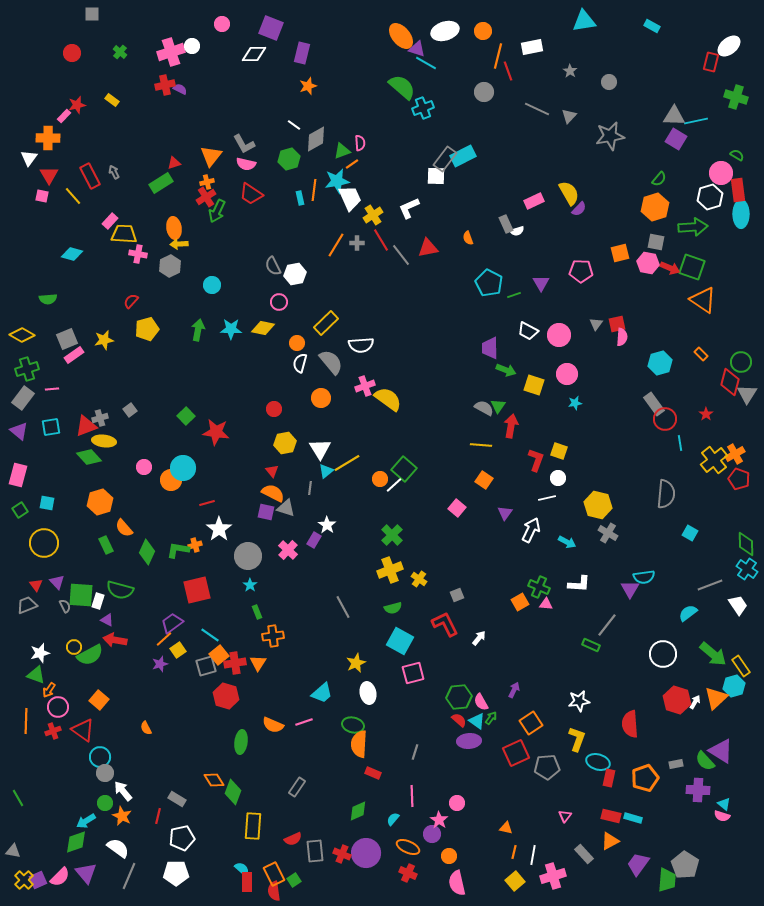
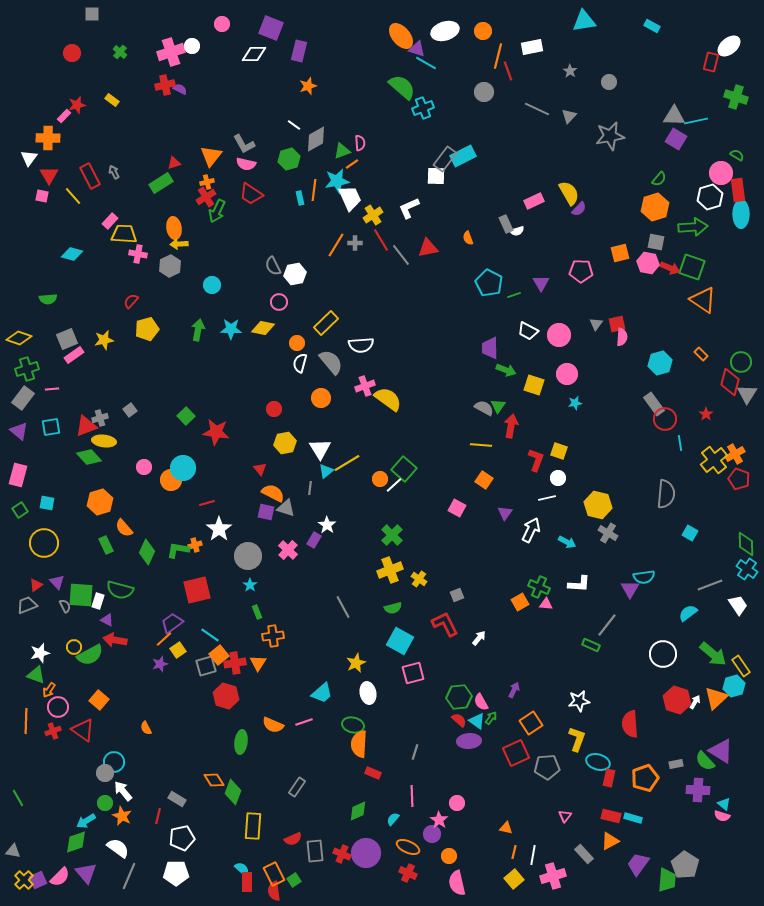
purple rectangle at (302, 53): moved 3 px left, 2 px up
gray cross at (357, 243): moved 2 px left
yellow diamond at (22, 335): moved 3 px left, 3 px down; rotated 10 degrees counterclockwise
red triangle at (272, 471): moved 12 px left, 2 px up
pink square at (457, 508): rotated 12 degrees counterclockwise
red triangle at (36, 585): rotated 32 degrees clockwise
cyan circle at (100, 757): moved 14 px right, 5 px down
yellow square at (515, 881): moved 1 px left, 2 px up
